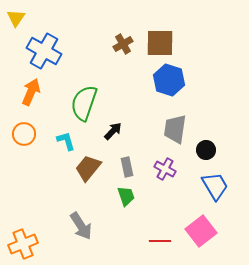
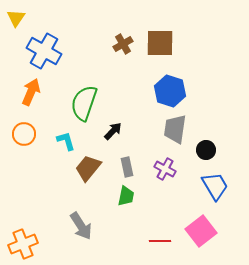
blue hexagon: moved 1 px right, 11 px down
green trapezoid: rotated 30 degrees clockwise
